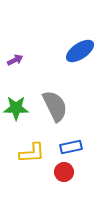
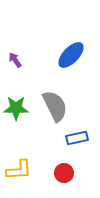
blue ellipse: moved 9 px left, 4 px down; rotated 12 degrees counterclockwise
purple arrow: rotated 98 degrees counterclockwise
blue rectangle: moved 6 px right, 9 px up
yellow L-shape: moved 13 px left, 17 px down
red circle: moved 1 px down
